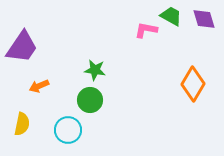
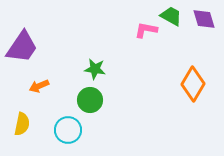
green star: moved 1 px up
